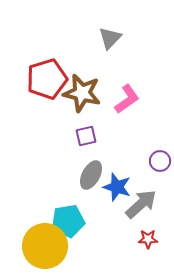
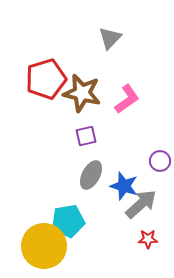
red pentagon: moved 1 px left
blue star: moved 7 px right, 1 px up
yellow circle: moved 1 px left
